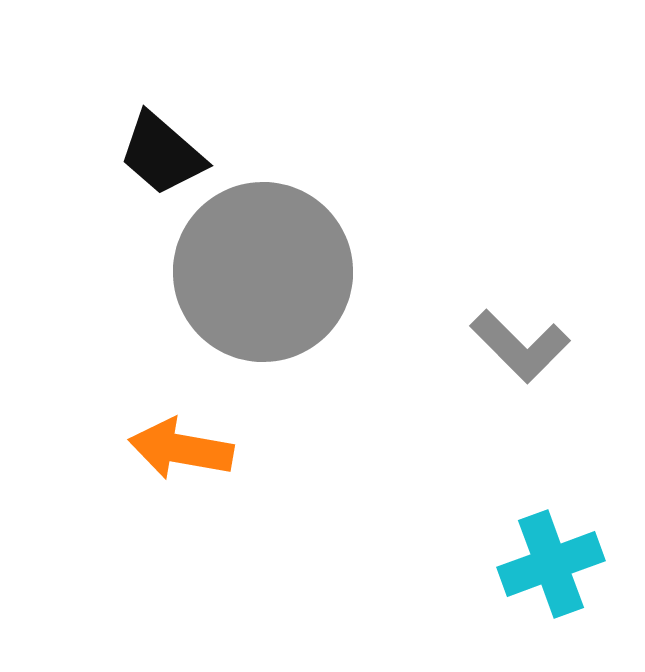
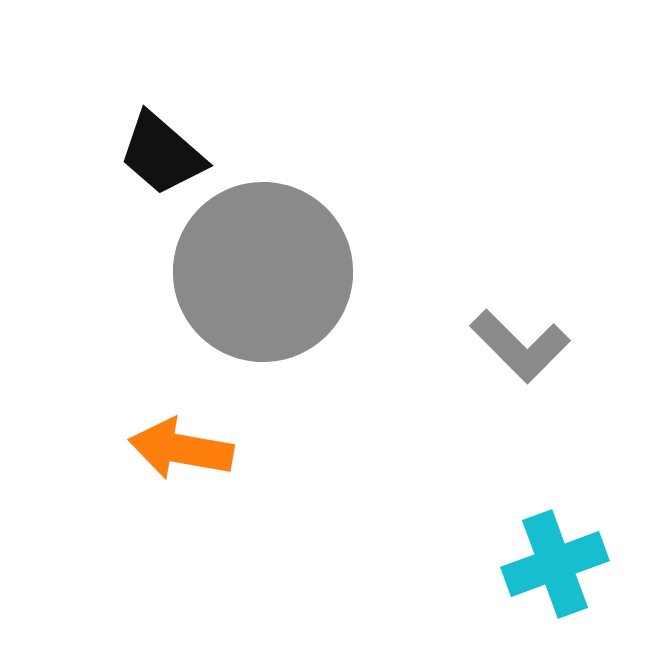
cyan cross: moved 4 px right
